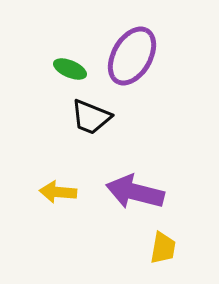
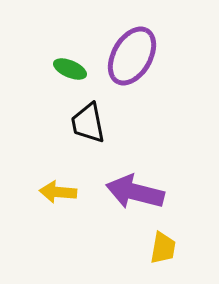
black trapezoid: moved 3 px left, 6 px down; rotated 57 degrees clockwise
